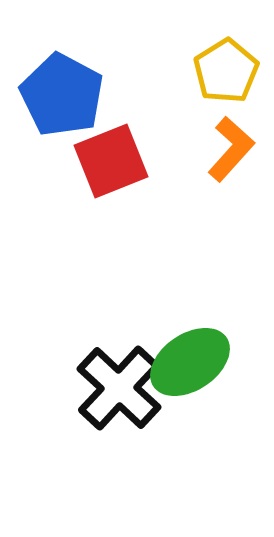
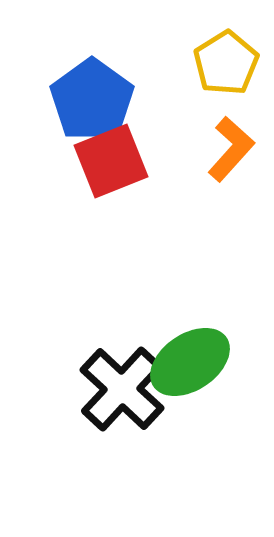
yellow pentagon: moved 8 px up
blue pentagon: moved 30 px right, 5 px down; rotated 8 degrees clockwise
black cross: moved 3 px right, 1 px down
